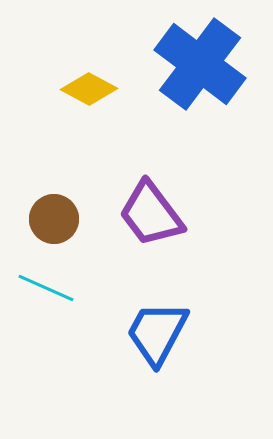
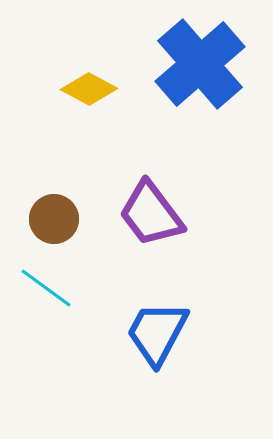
blue cross: rotated 12 degrees clockwise
cyan line: rotated 12 degrees clockwise
